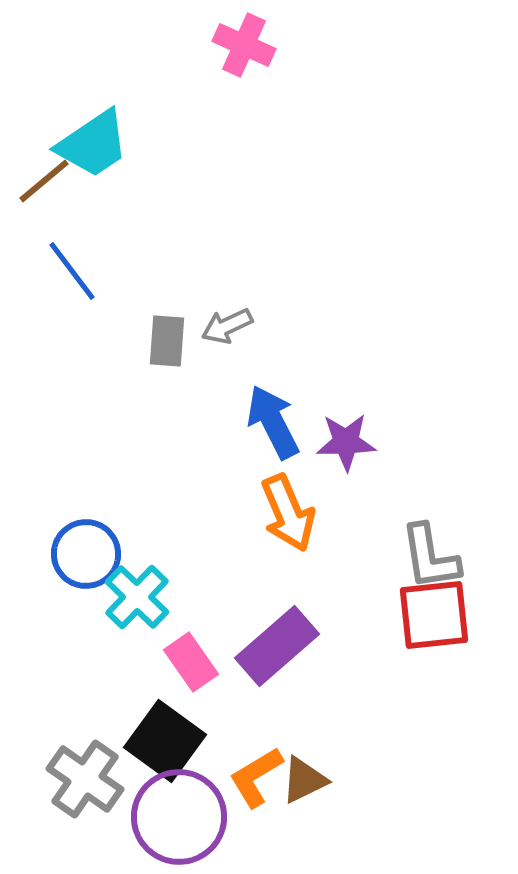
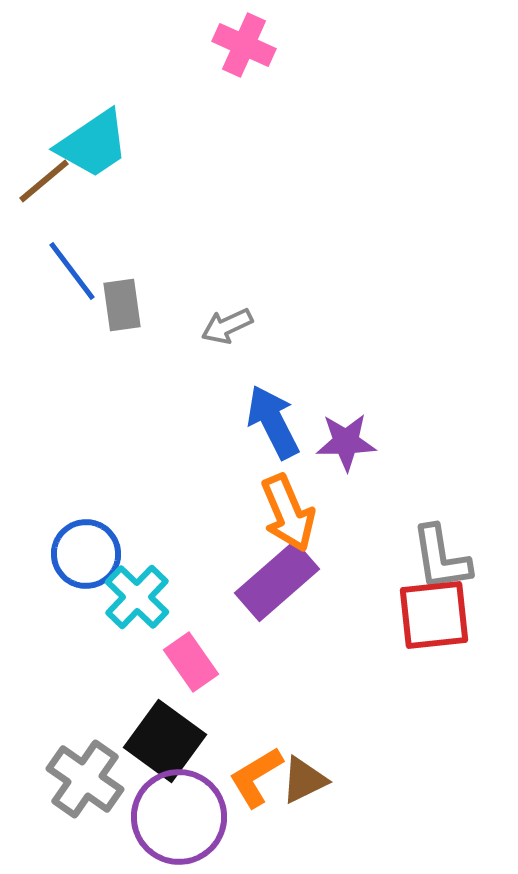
gray rectangle: moved 45 px left, 36 px up; rotated 12 degrees counterclockwise
gray L-shape: moved 11 px right, 1 px down
purple rectangle: moved 65 px up
